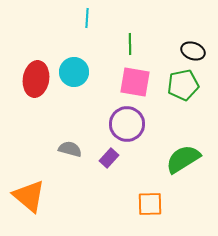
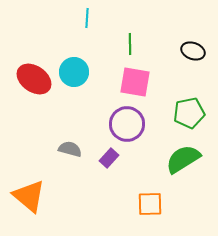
red ellipse: moved 2 px left; rotated 64 degrees counterclockwise
green pentagon: moved 6 px right, 28 px down
